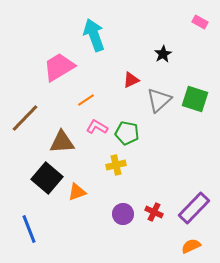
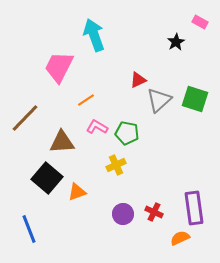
black star: moved 13 px right, 12 px up
pink trapezoid: rotated 32 degrees counterclockwise
red triangle: moved 7 px right
yellow cross: rotated 12 degrees counterclockwise
purple rectangle: rotated 52 degrees counterclockwise
orange semicircle: moved 11 px left, 8 px up
